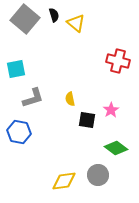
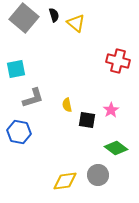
gray square: moved 1 px left, 1 px up
yellow semicircle: moved 3 px left, 6 px down
yellow diamond: moved 1 px right
